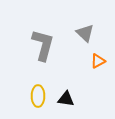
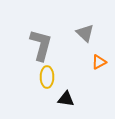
gray L-shape: moved 2 px left
orange triangle: moved 1 px right, 1 px down
yellow ellipse: moved 9 px right, 19 px up
